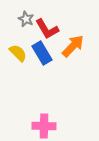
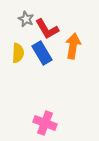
orange arrow: rotated 35 degrees counterclockwise
yellow semicircle: rotated 48 degrees clockwise
pink cross: moved 1 px right, 3 px up; rotated 20 degrees clockwise
